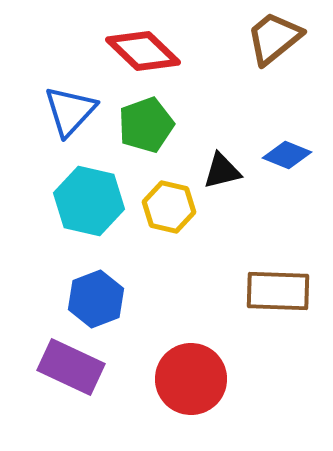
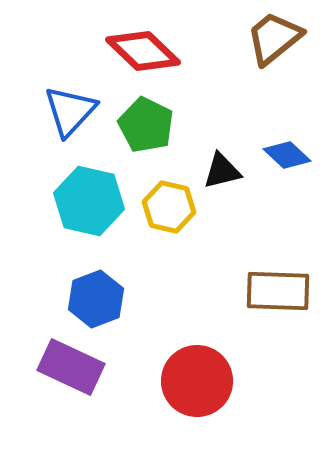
green pentagon: rotated 26 degrees counterclockwise
blue diamond: rotated 21 degrees clockwise
red circle: moved 6 px right, 2 px down
